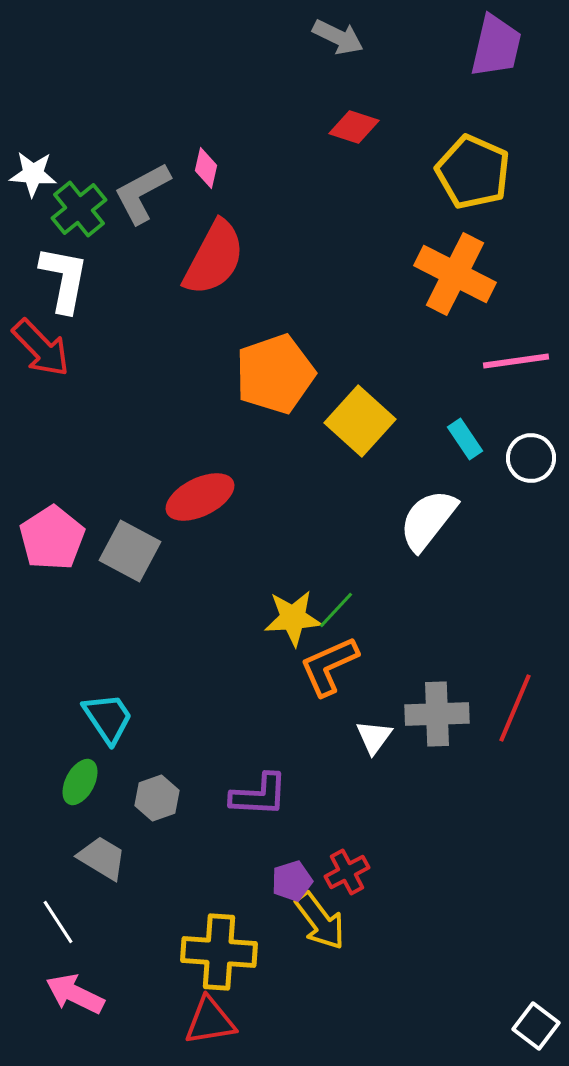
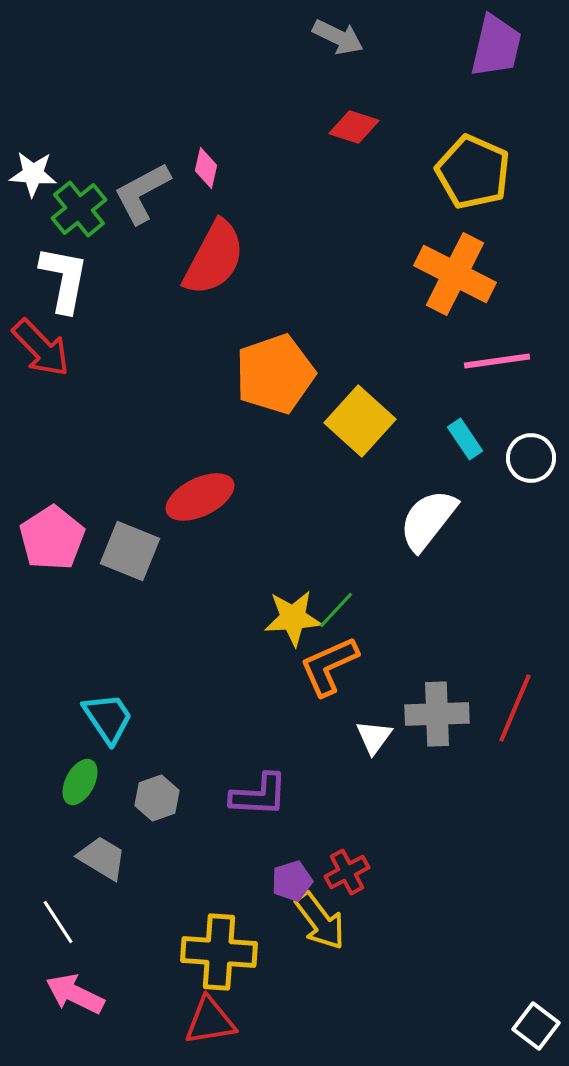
pink line: moved 19 px left
gray square: rotated 6 degrees counterclockwise
